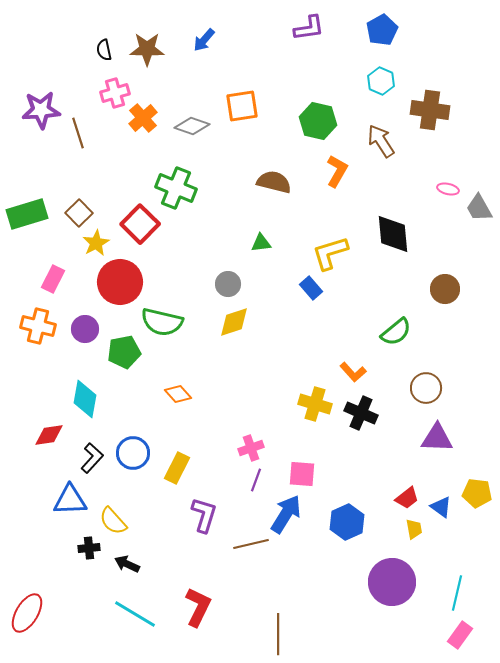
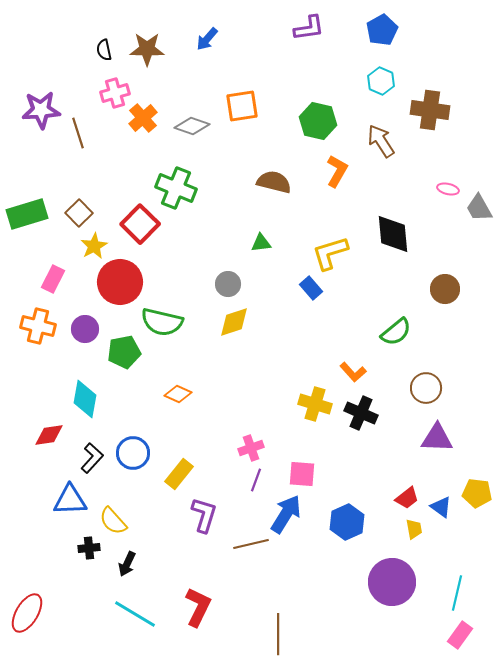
blue arrow at (204, 40): moved 3 px right, 1 px up
yellow star at (96, 243): moved 2 px left, 3 px down
orange diamond at (178, 394): rotated 24 degrees counterclockwise
yellow rectangle at (177, 468): moved 2 px right, 6 px down; rotated 12 degrees clockwise
black arrow at (127, 564): rotated 90 degrees counterclockwise
